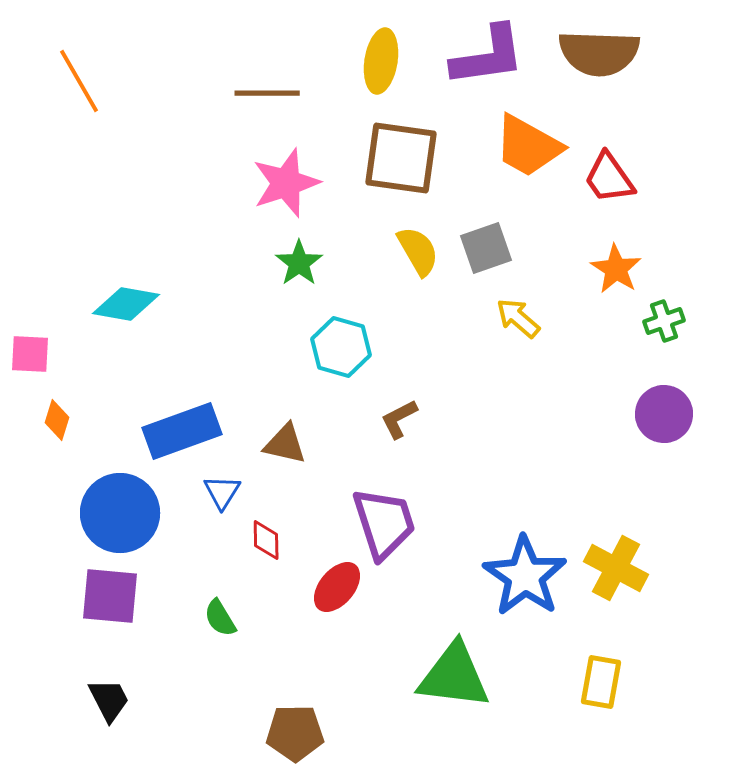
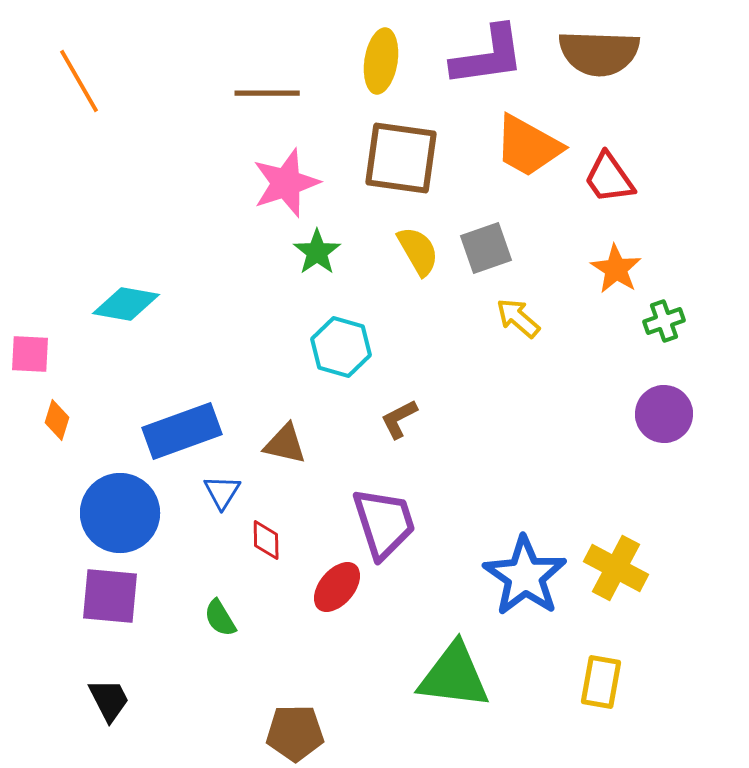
green star: moved 18 px right, 11 px up
